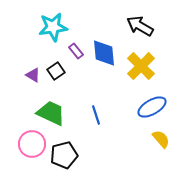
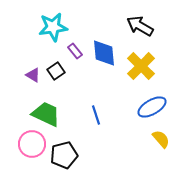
purple rectangle: moved 1 px left
green trapezoid: moved 5 px left, 1 px down
